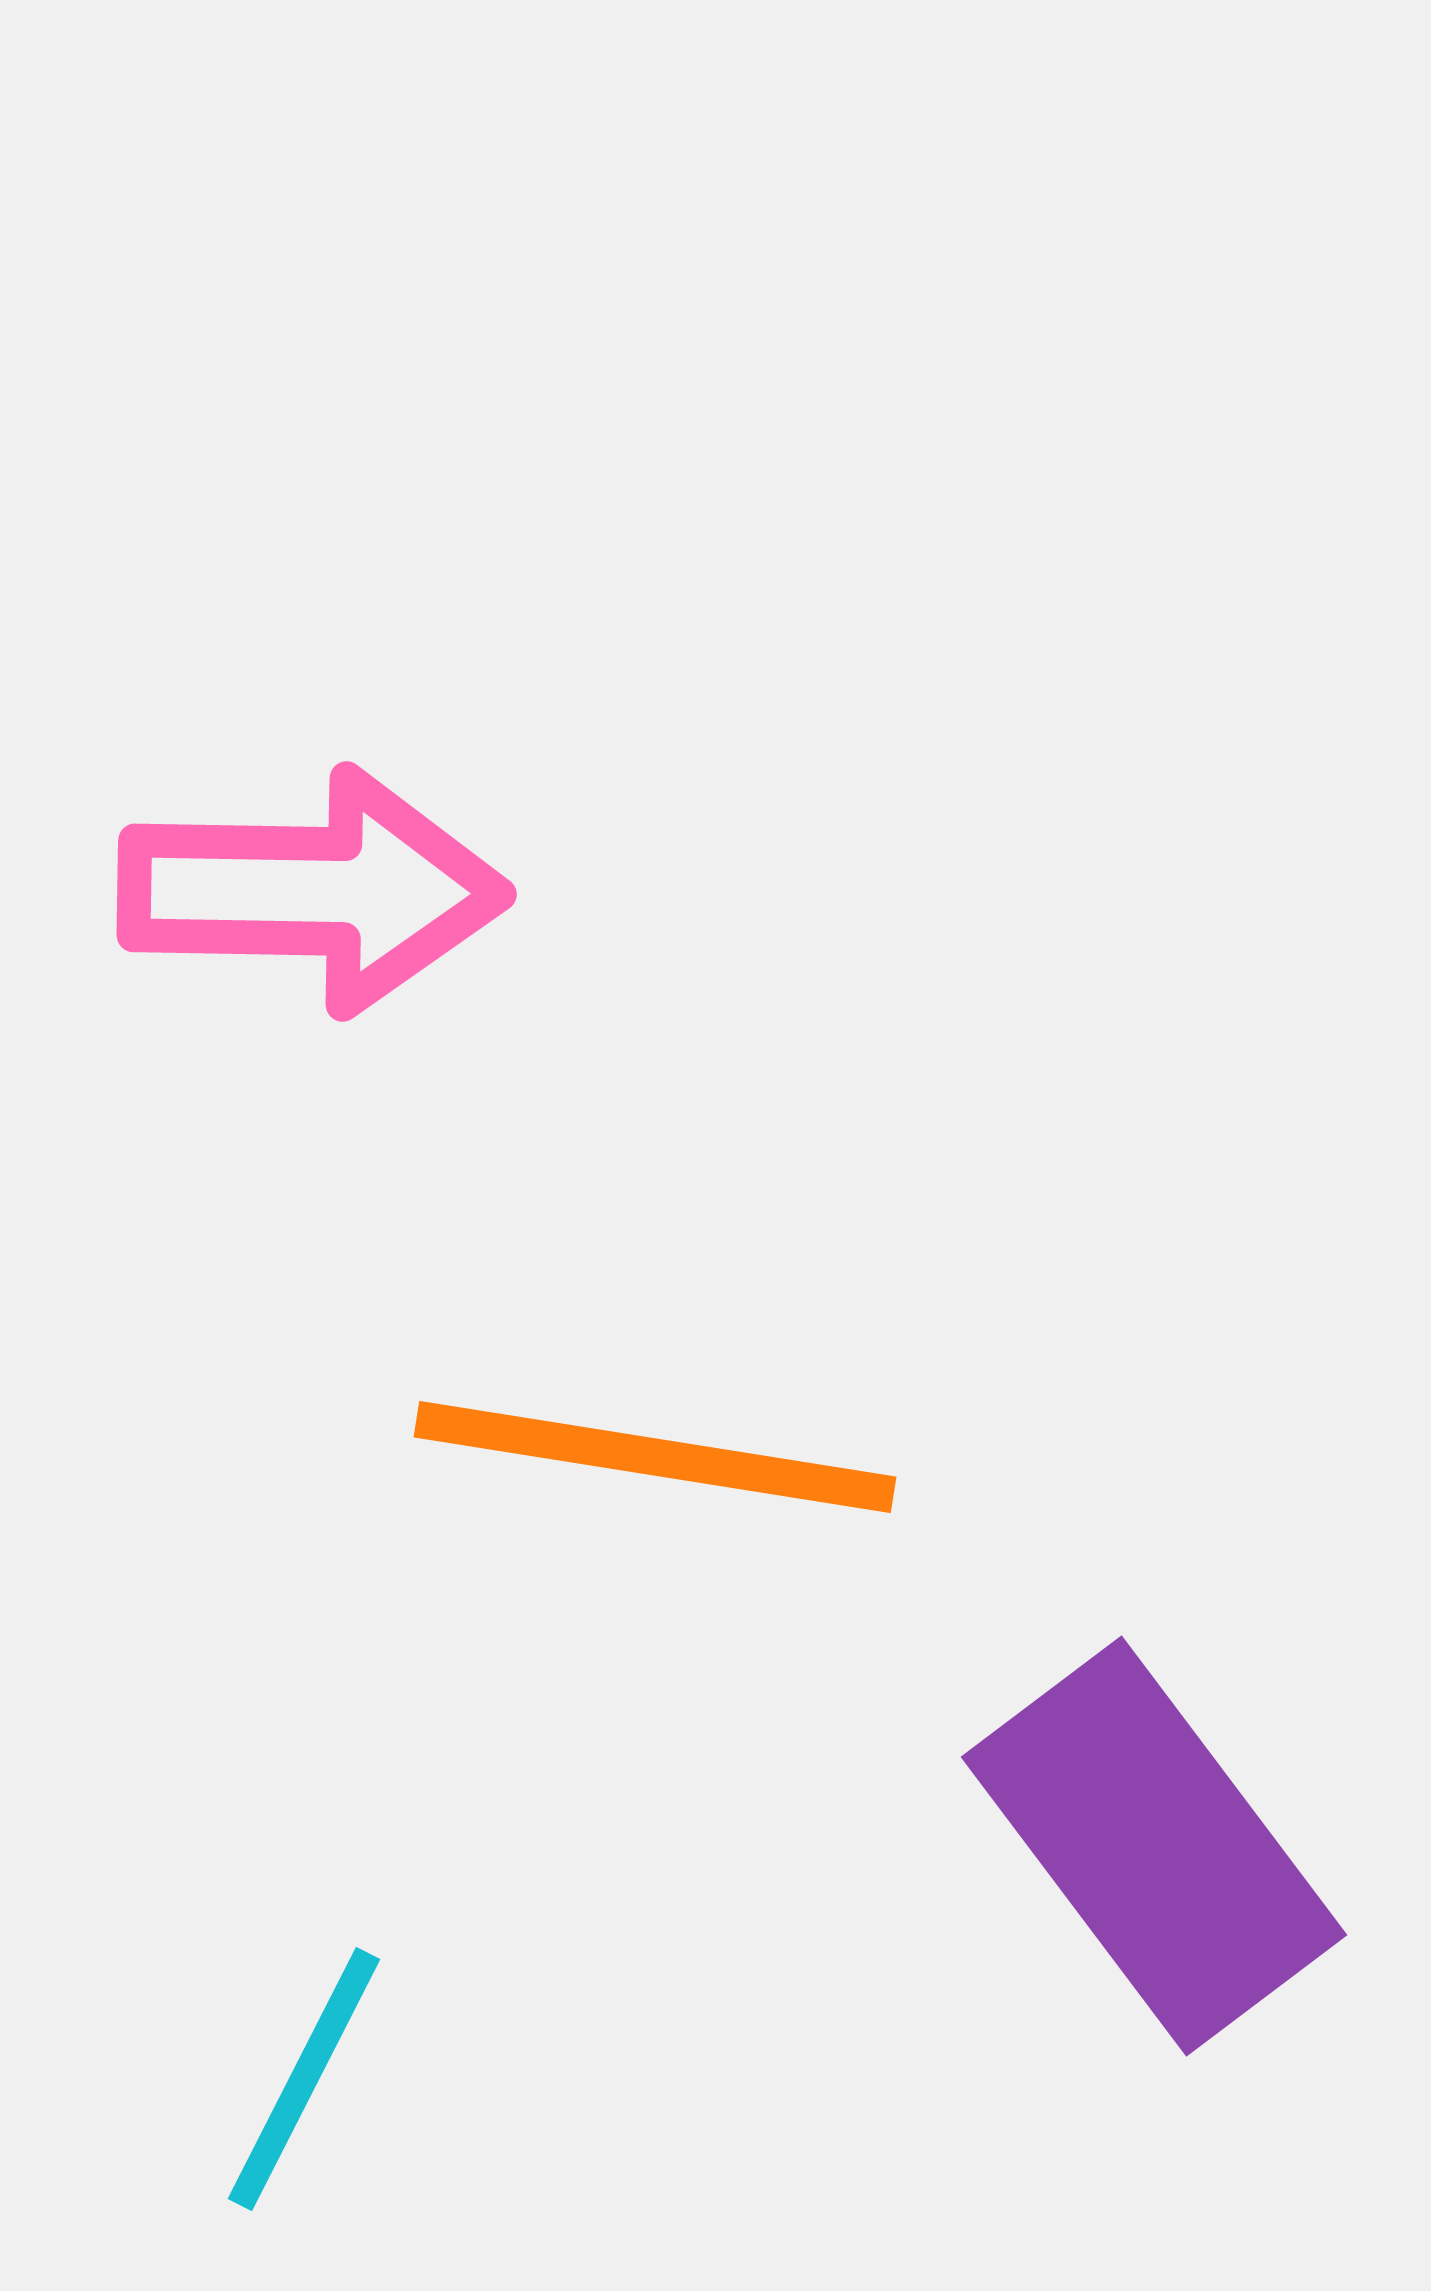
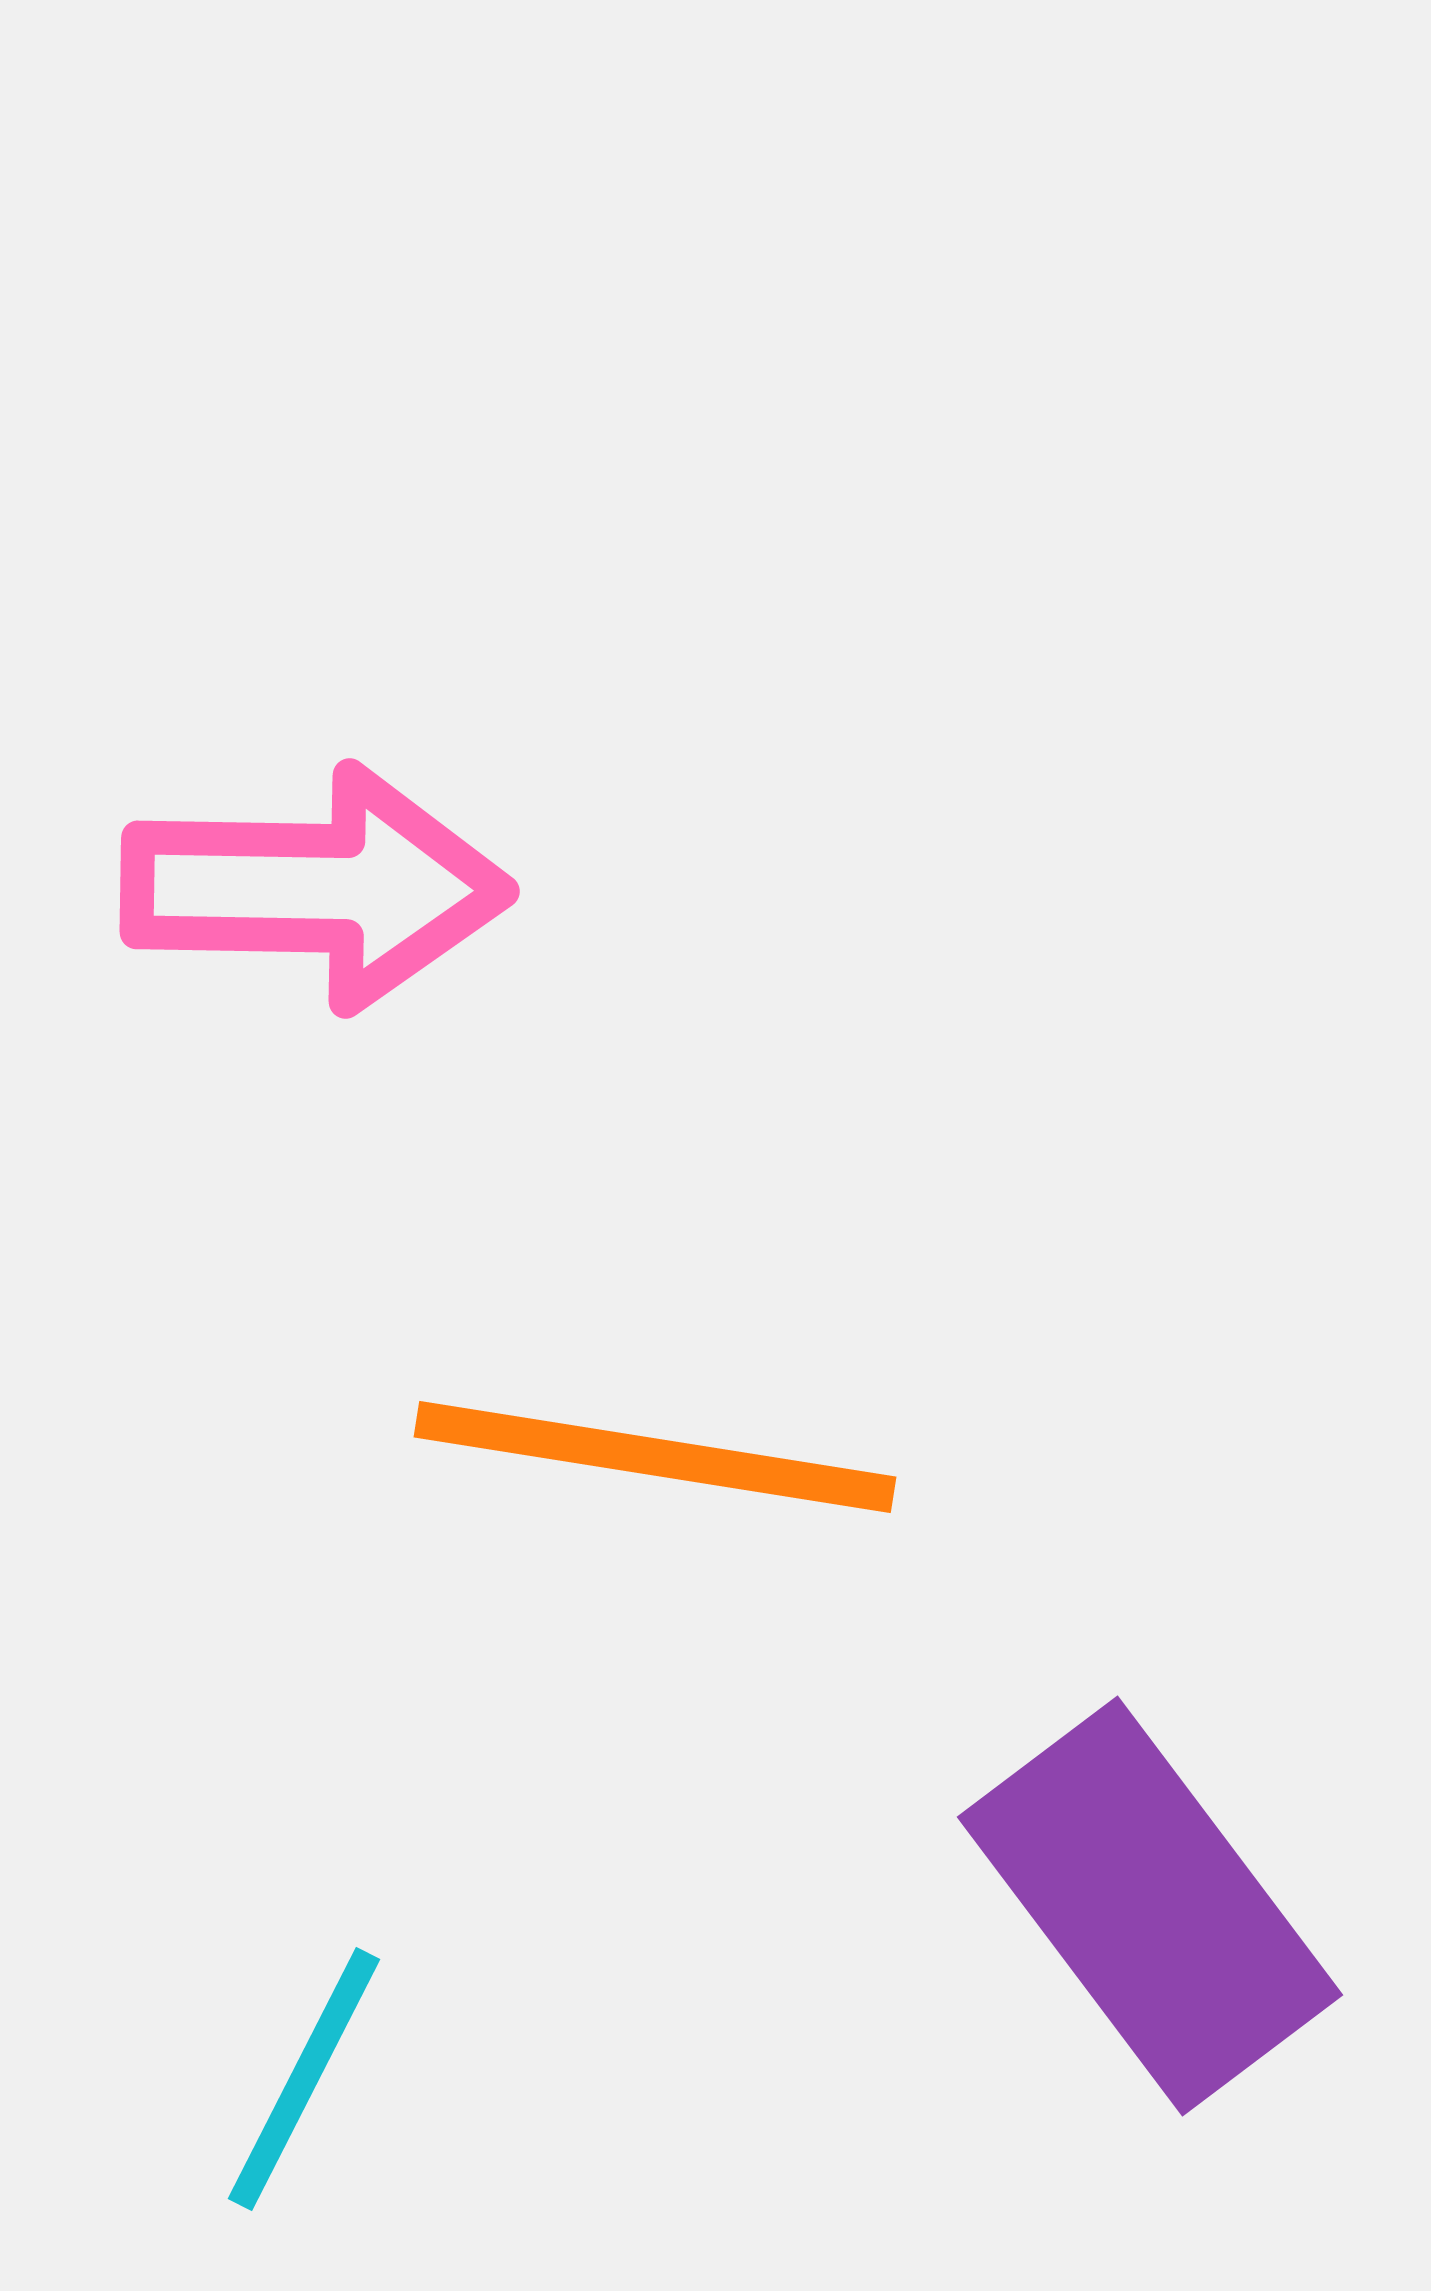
pink arrow: moved 3 px right, 3 px up
purple rectangle: moved 4 px left, 60 px down
